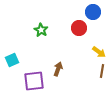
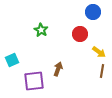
red circle: moved 1 px right, 6 px down
